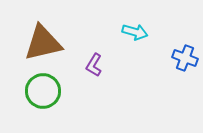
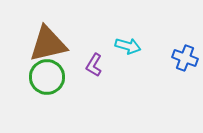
cyan arrow: moved 7 px left, 14 px down
brown triangle: moved 5 px right, 1 px down
green circle: moved 4 px right, 14 px up
